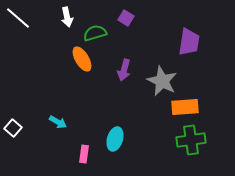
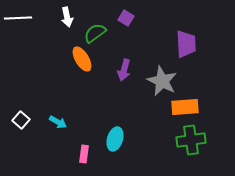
white line: rotated 44 degrees counterclockwise
green semicircle: rotated 20 degrees counterclockwise
purple trapezoid: moved 3 px left, 2 px down; rotated 12 degrees counterclockwise
white square: moved 8 px right, 8 px up
